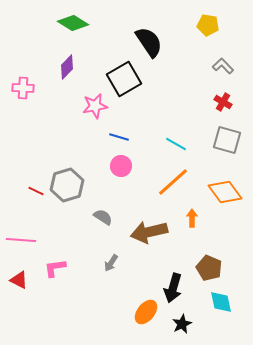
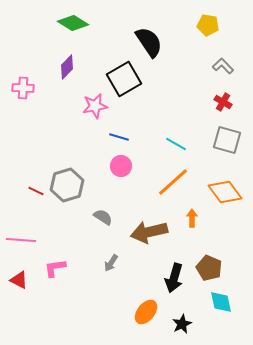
black arrow: moved 1 px right, 10 px up
